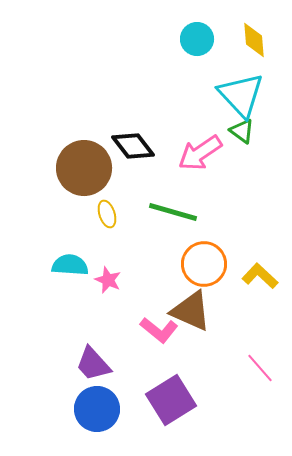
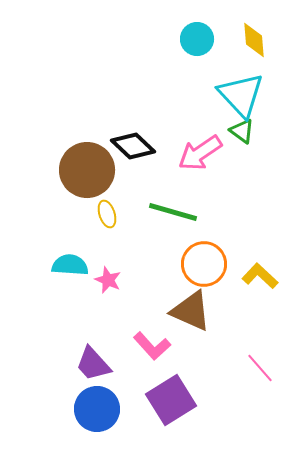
black diamond: rotated 9 degrees counterclockwise
brown circle: moved 3 px right, 2 px down
pink L-shape: moved 7 px left, 16 px down; rotated 9 degrees clockwise
